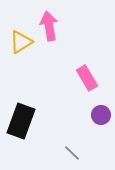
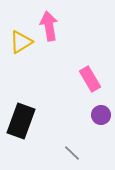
pink rectangle: moved 3 px right, 1 px down
